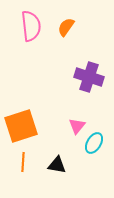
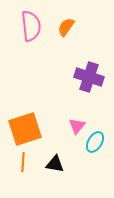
orange square: moved 4 px right, 3 px down
cyan ellipse: moved 1 px right, 1 px up
black triangle: moved 2 px left, 1 px up
